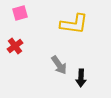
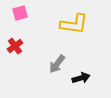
gray arrow: moved 2 px left, 1 px up; rotated 72 degrees clockwise
black arrow: rotated 108 degrees counterclockwise
